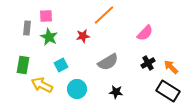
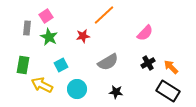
pink square: rotated 32 degrees counterclockwise
